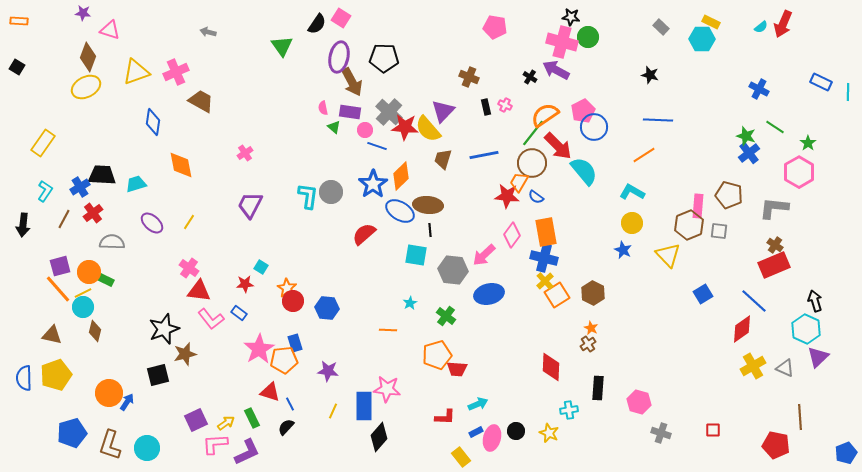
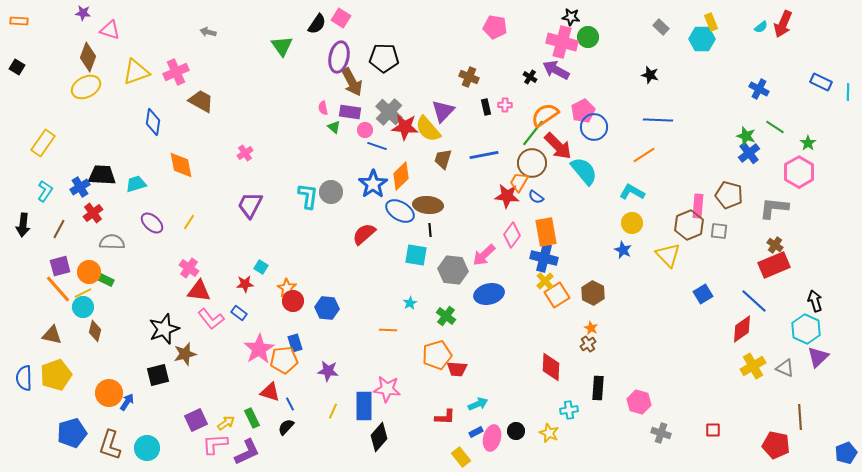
yellow rectangle at (711, 22): rotated 42 degrees clockwise
pink cross at (505, 105): rotated 24 degrees counterclockwise
brown line at (64, 219): moved 5 px left, 10 px down
